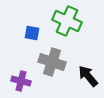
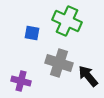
gray cross: moved 7 px right, 1 px down
